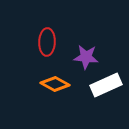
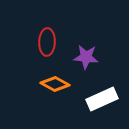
white rectangle: moved 4 px left, 14 px down
